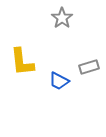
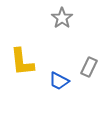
gray rectangle: rotated 48 degrees counterclockwise
